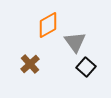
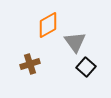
brown cross: rotated 24 degrees clockwise
